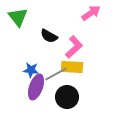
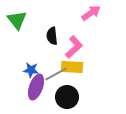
green triangle: moved 1 px left, 3 px down
black semicircle: moved 3 px right; rotated 54 degrees clockwise
